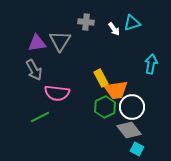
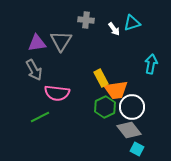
gray cross: moved 2 px up
gray triangle: moved 1 px right
